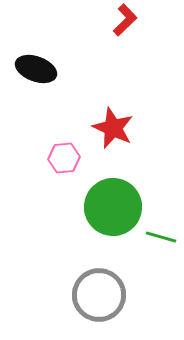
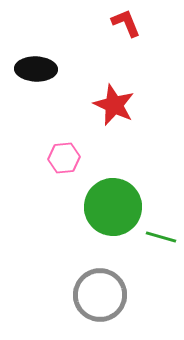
red L-shape: moved 1 px right, 3 px down; rotated 68 degrees counterclockwise
black ellipse: rotated 18 degrees counterclockwise
red star: moved 1 px right, 23 px up
gray circle: moved 1 px right
